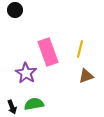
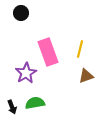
black circle: moved 6 px right, 3 px down
purple star: rotated 10 degrees clockwise
green semicircle: moved 1 px right, 1 px up
